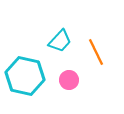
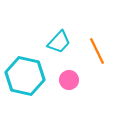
cyan trapezoid: moved 1 px left, 1 px down
orange line: moved 1 px right, 1 px up
